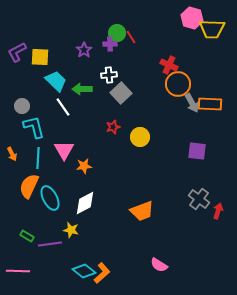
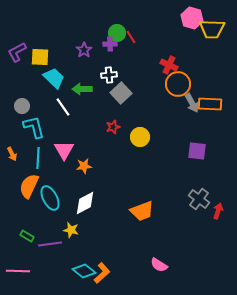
cyan trapezoid: moved 2 px left, 3 px up
